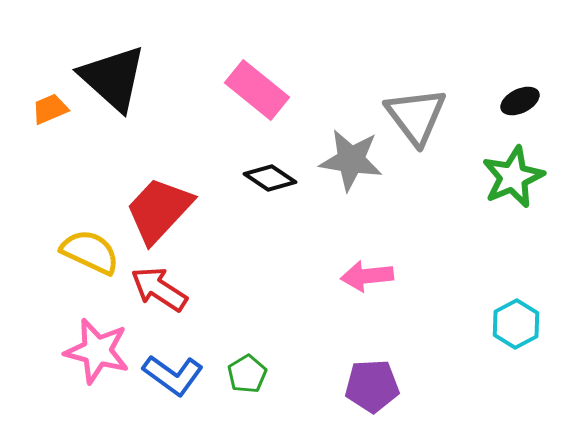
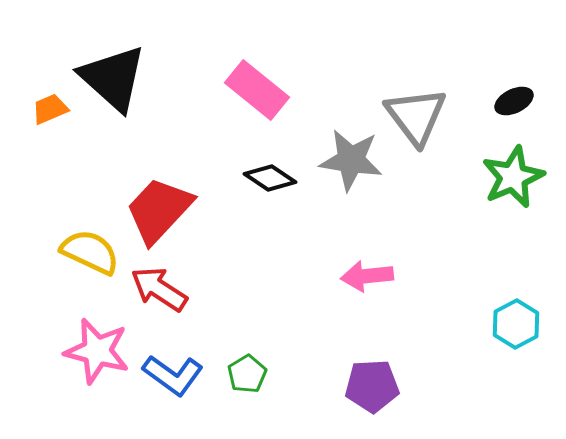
black ellipse: moved 6 px left
